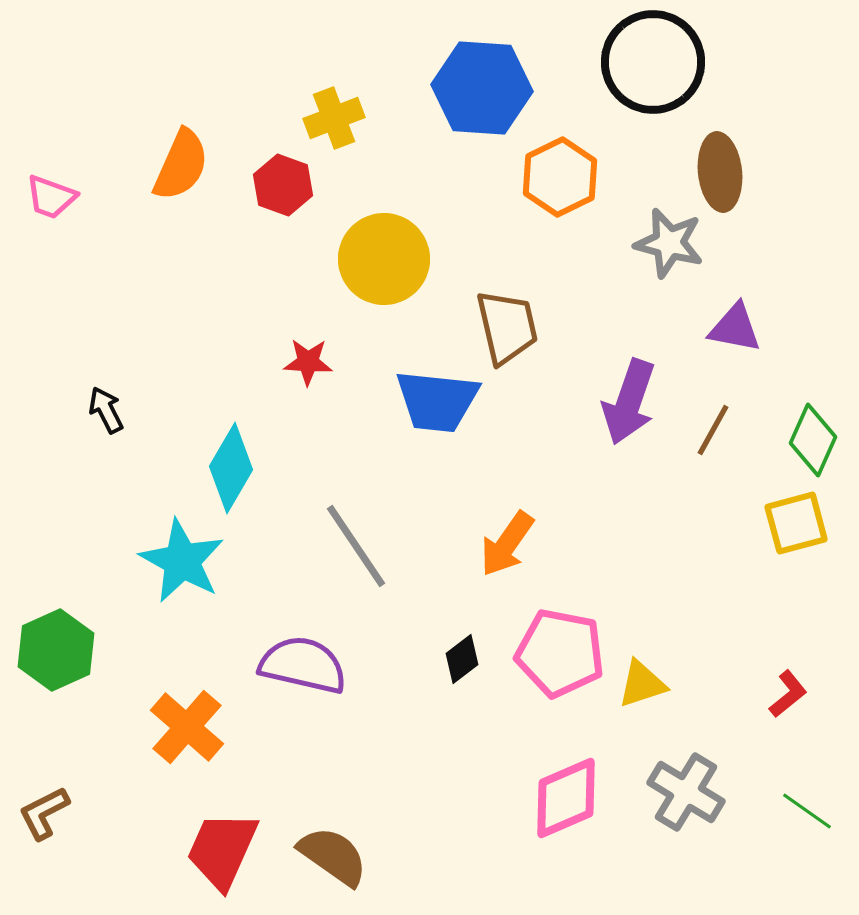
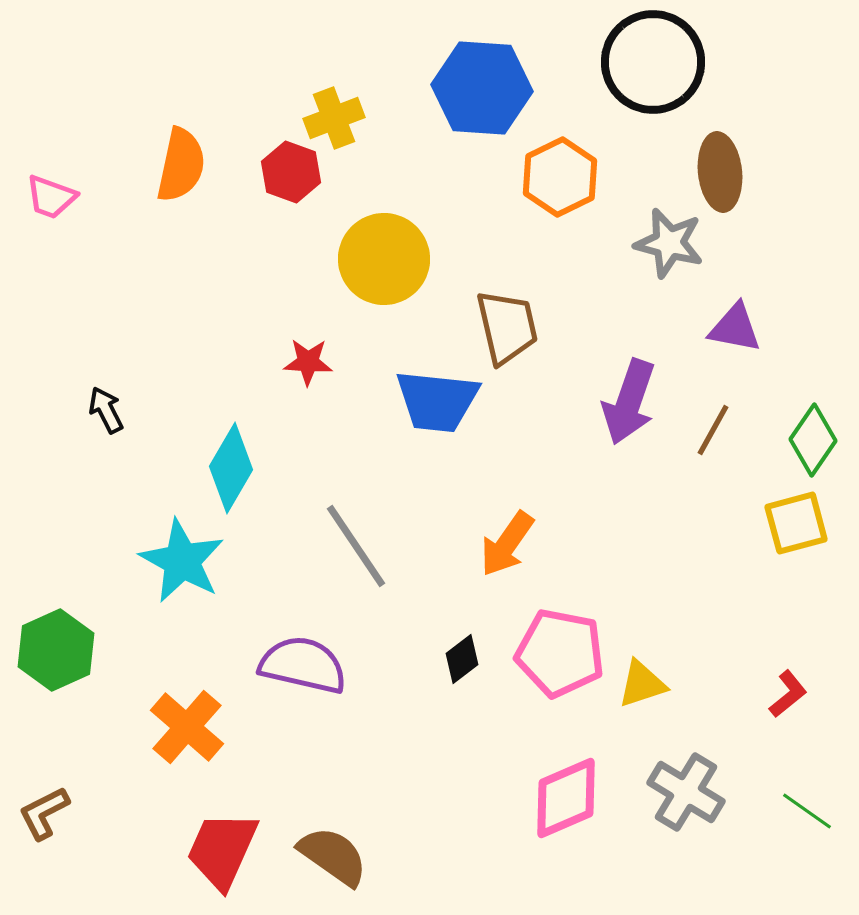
orange semicircle: rotated 12 degrees counterclockwise
red hexagon: moved 8 px right, 13 px up
green diamond: rotated 10 degrees clockwise
